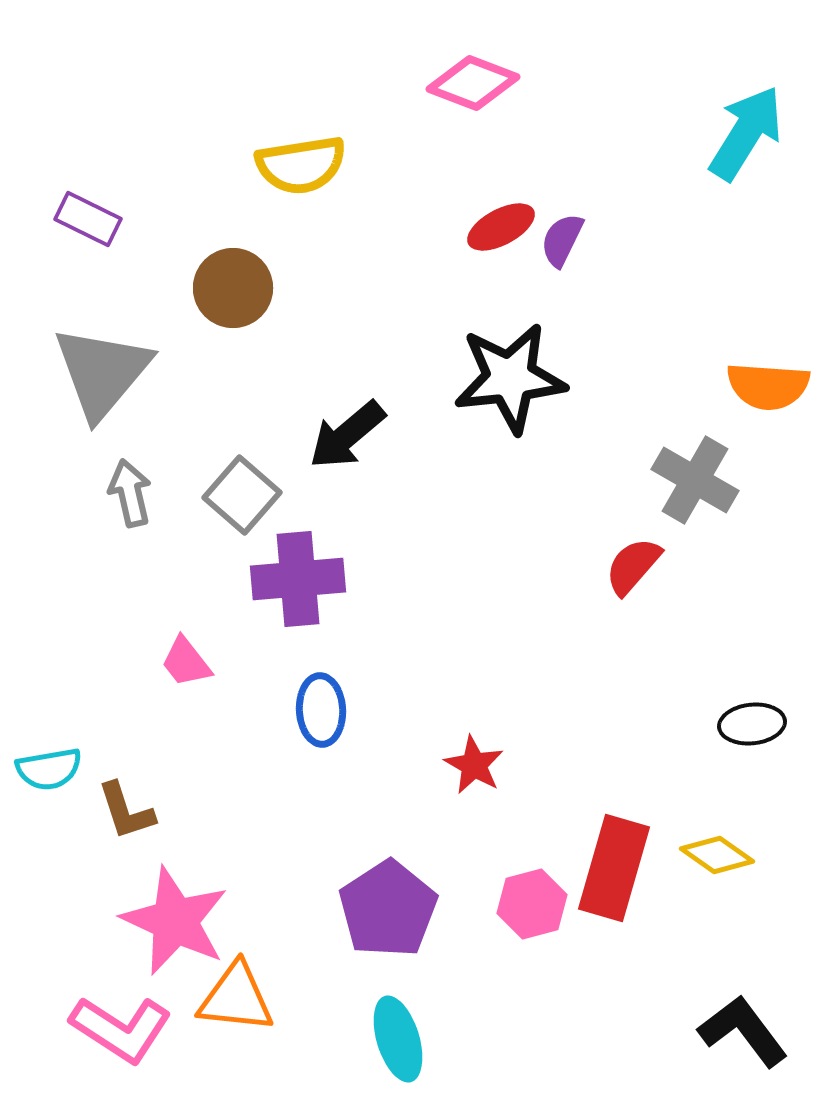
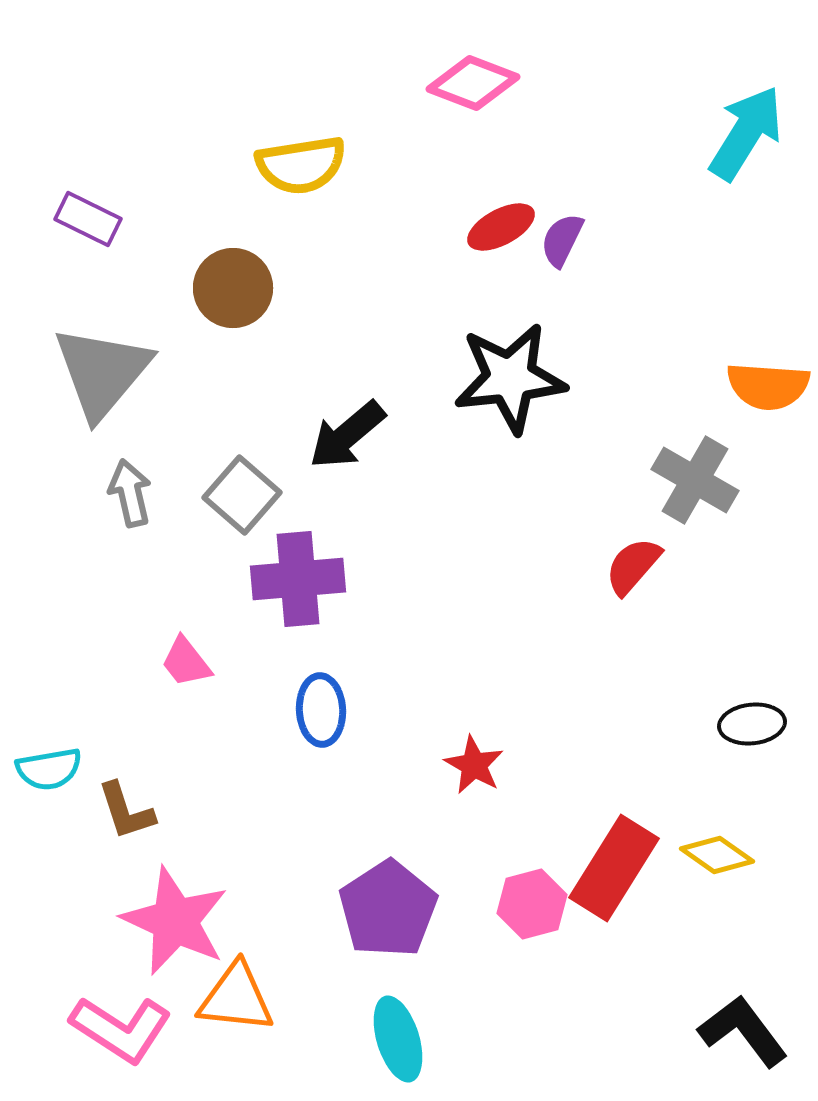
red rectangle: rotated 16 degrees clockwise
